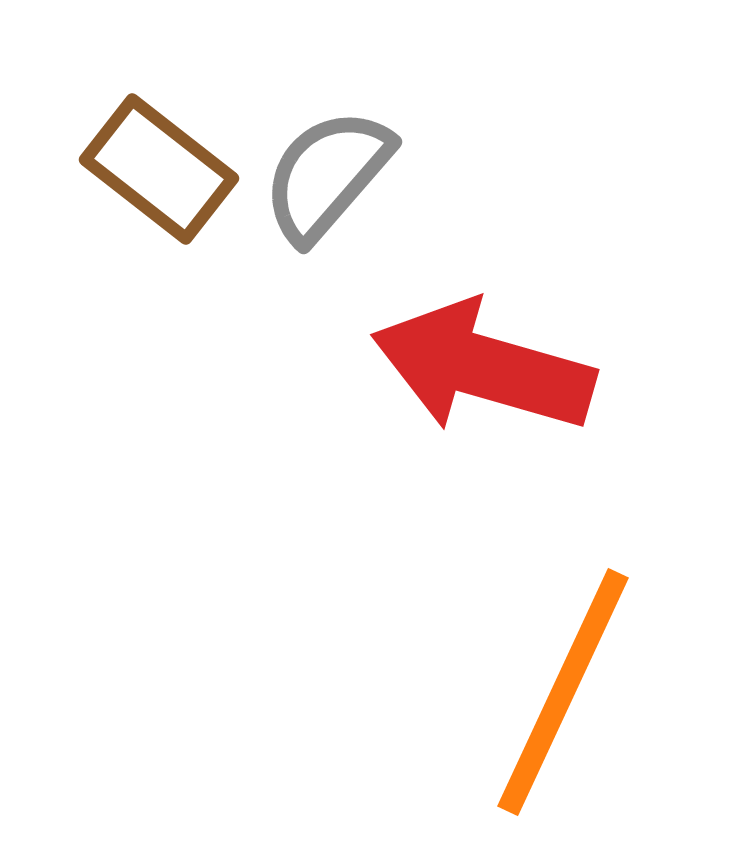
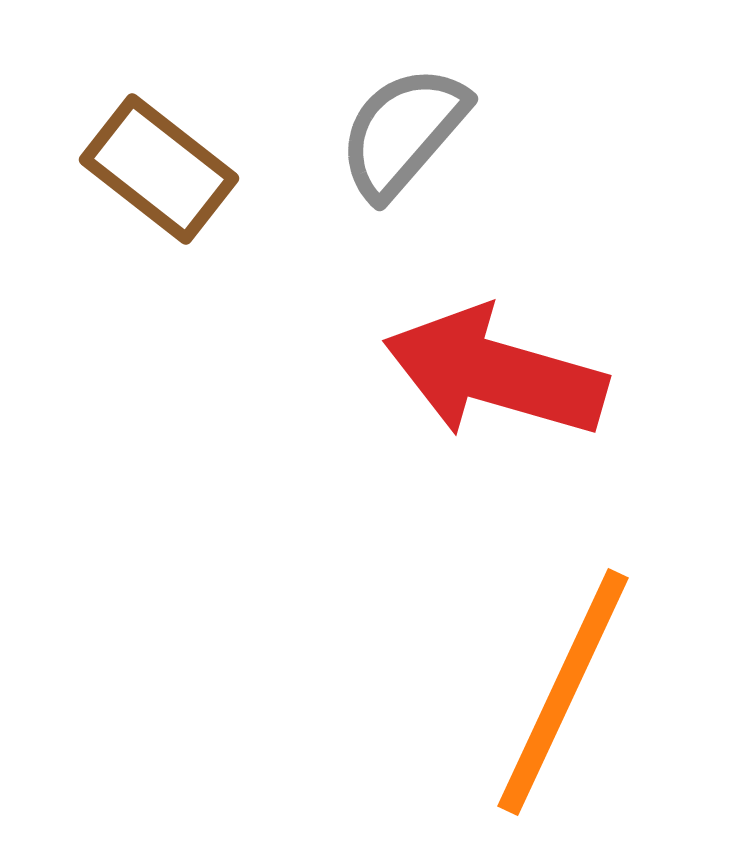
gray semicircle: moved 76 px right, 43 px up
red arrow: moved 12 px right, 6 px down
